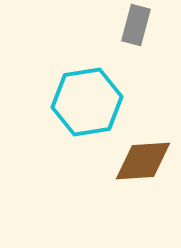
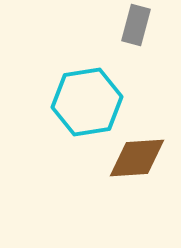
brown diamond: moved 6 px left, 3 px up
